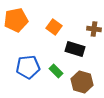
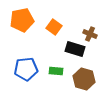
orange pentagon: moved 6 px right
brown cross: moved 4 px left, 5 px down; rotated 16 degrees clockwise
blue pentagon: moved 2 px left, 2 px down
green rectangle: rotated 40 degrees counterclockwise
brown hexagon: moved 2 px right, 3 px up
